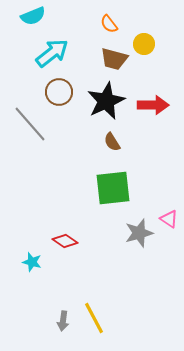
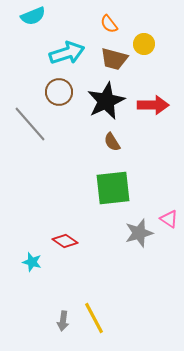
cyan arrow: moved 15 px right; rotated 20 degrees clockwise
